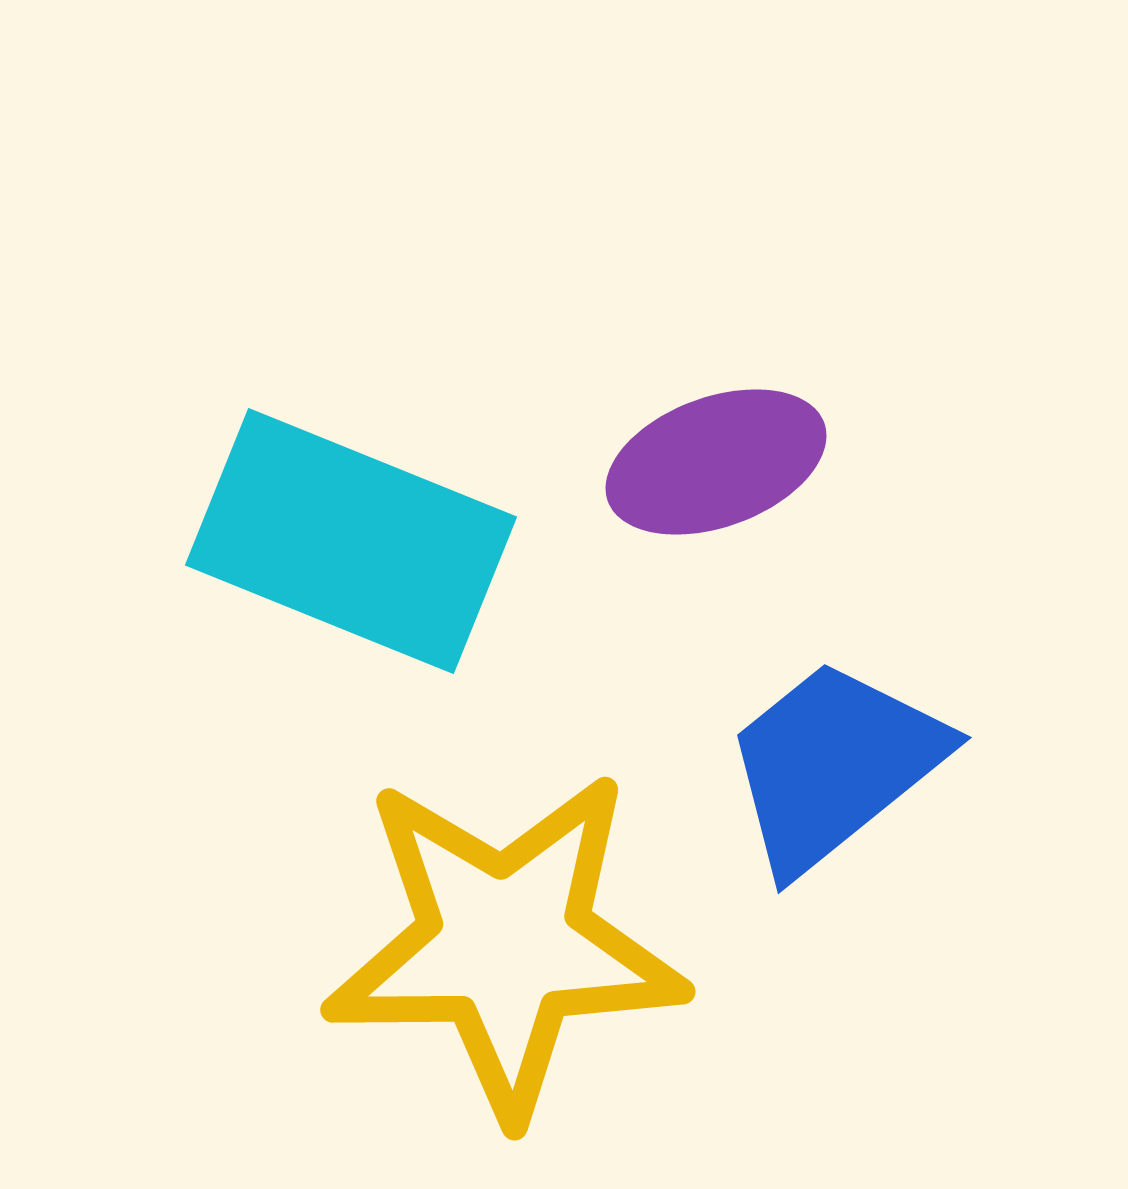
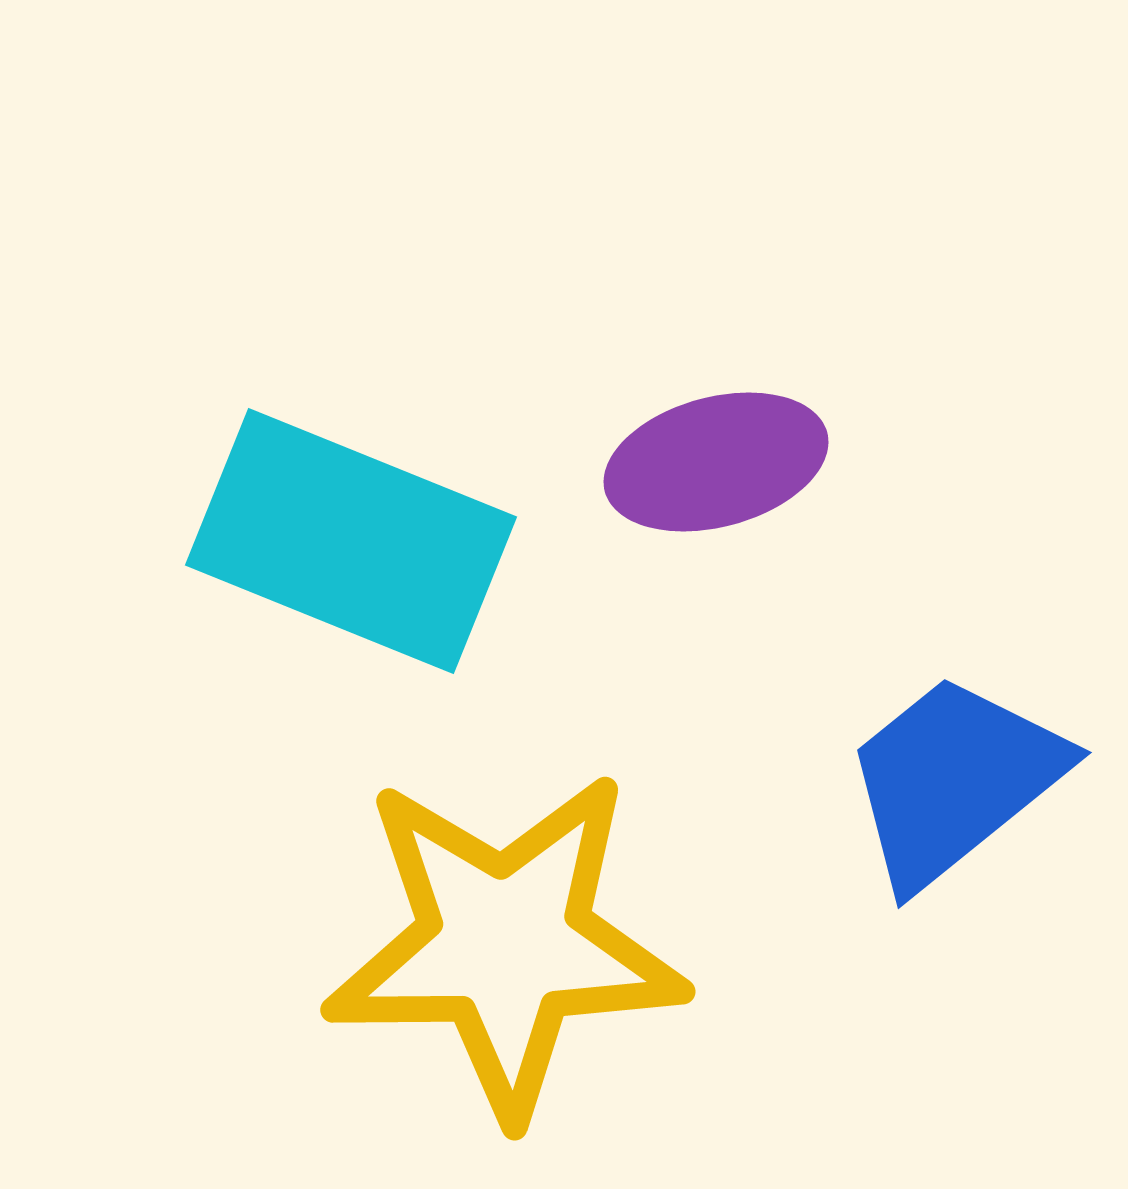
purple ellipse: rotated 5 degrees clockwise
blue trapezoid: moved 120 px right, 15 px down
